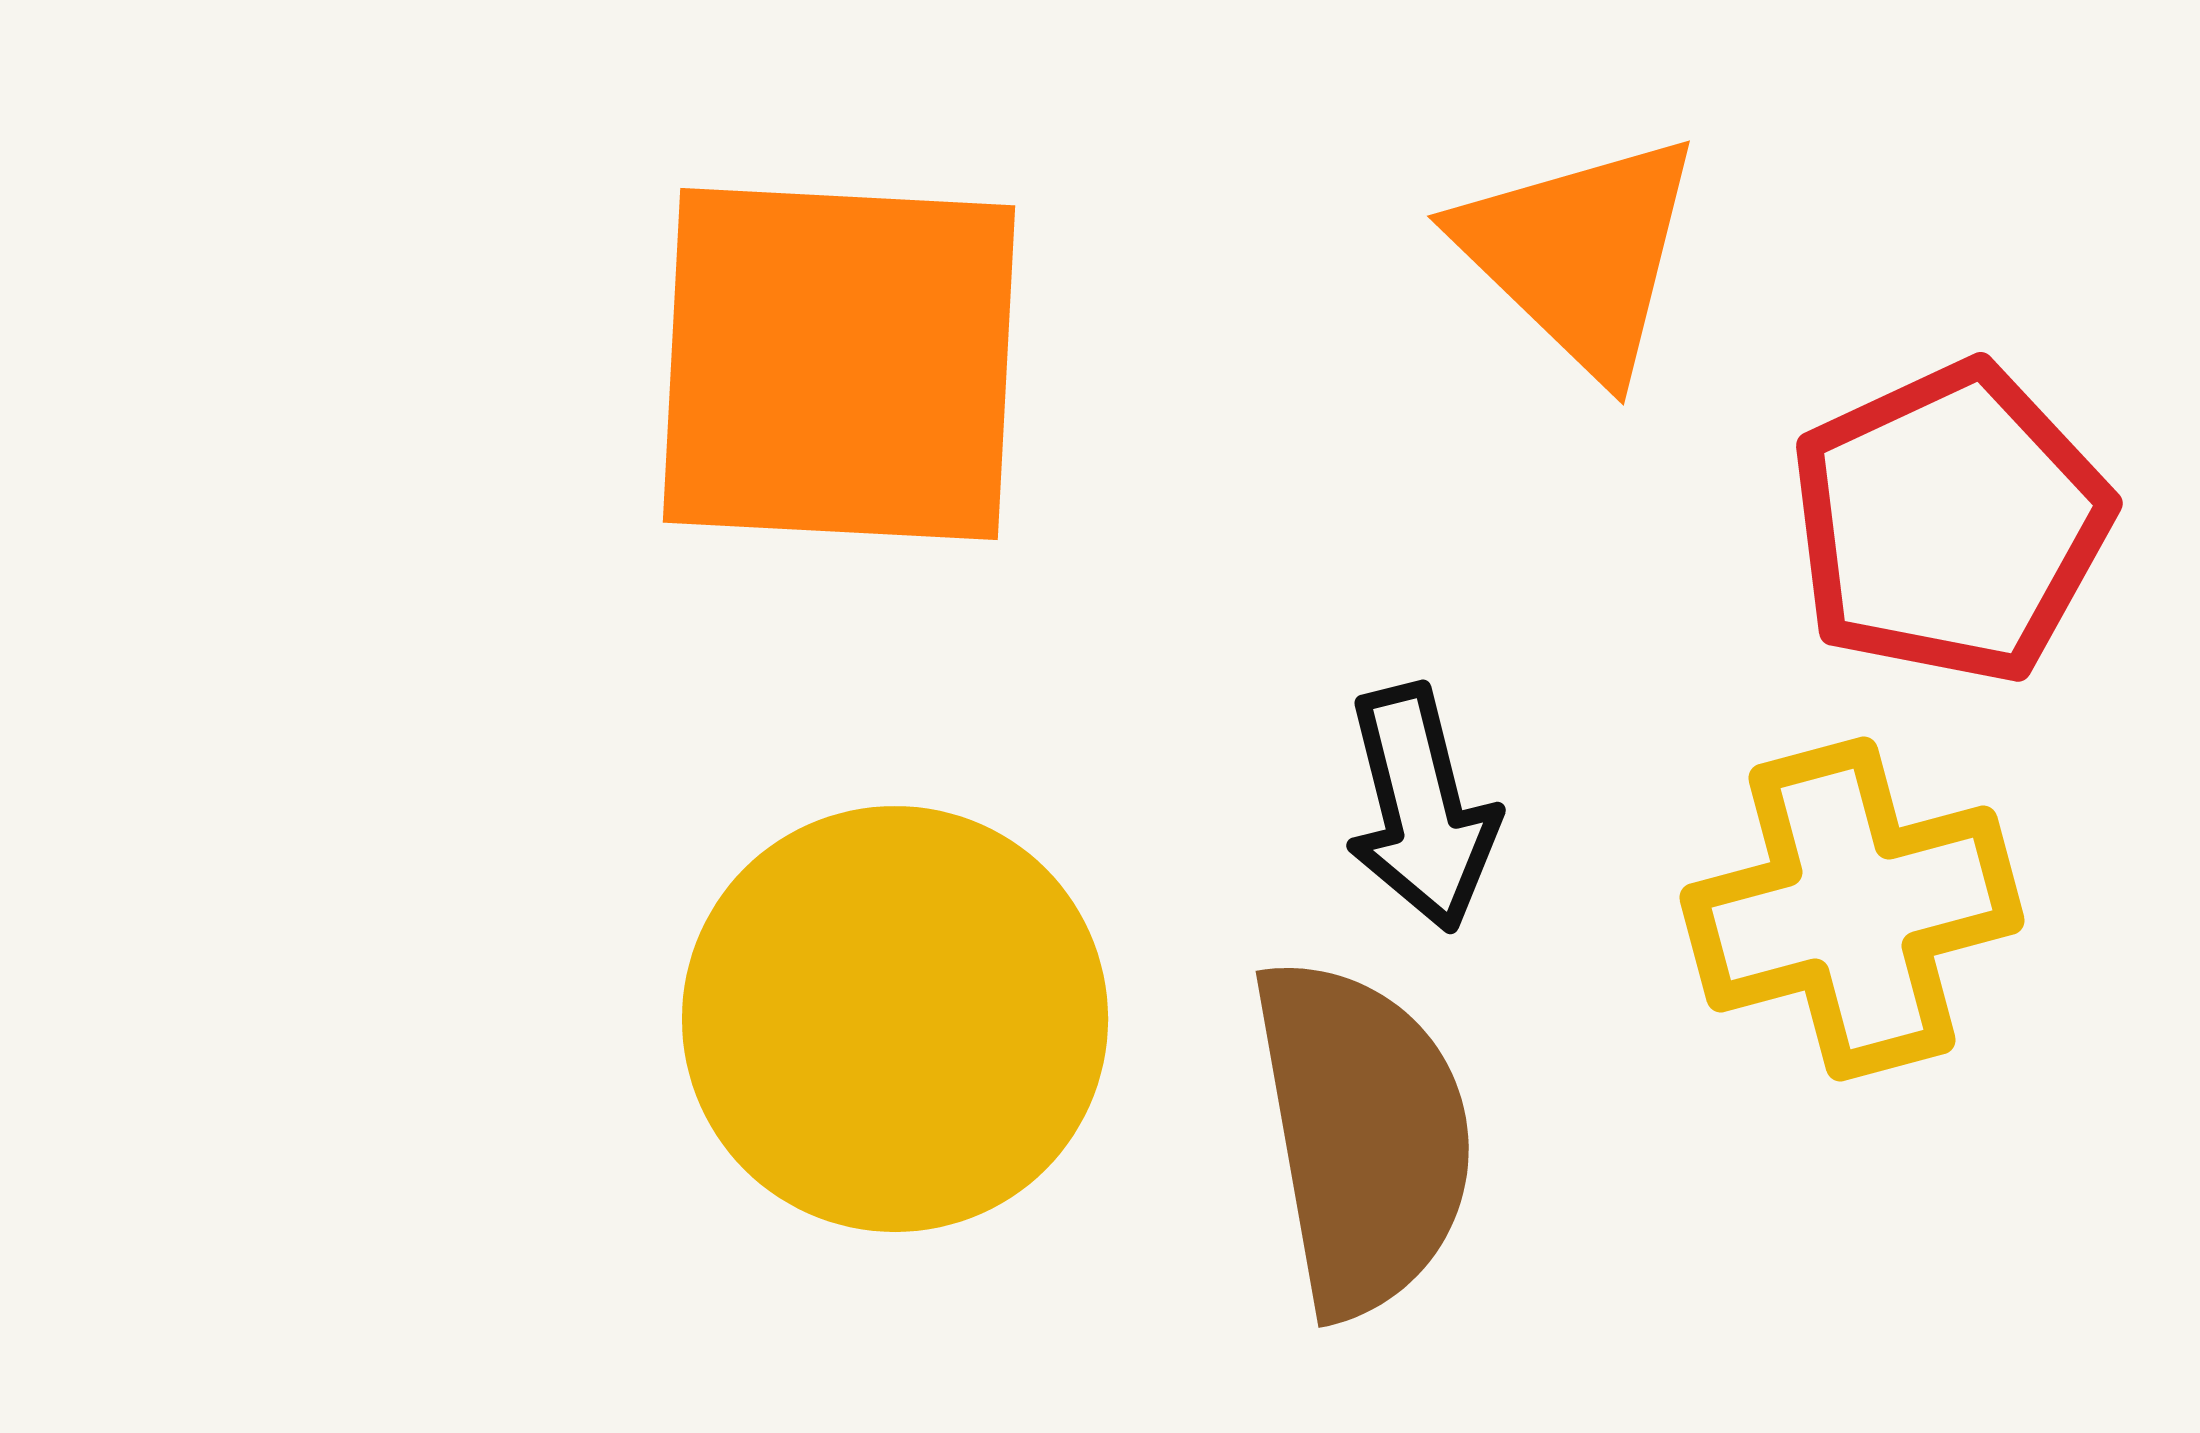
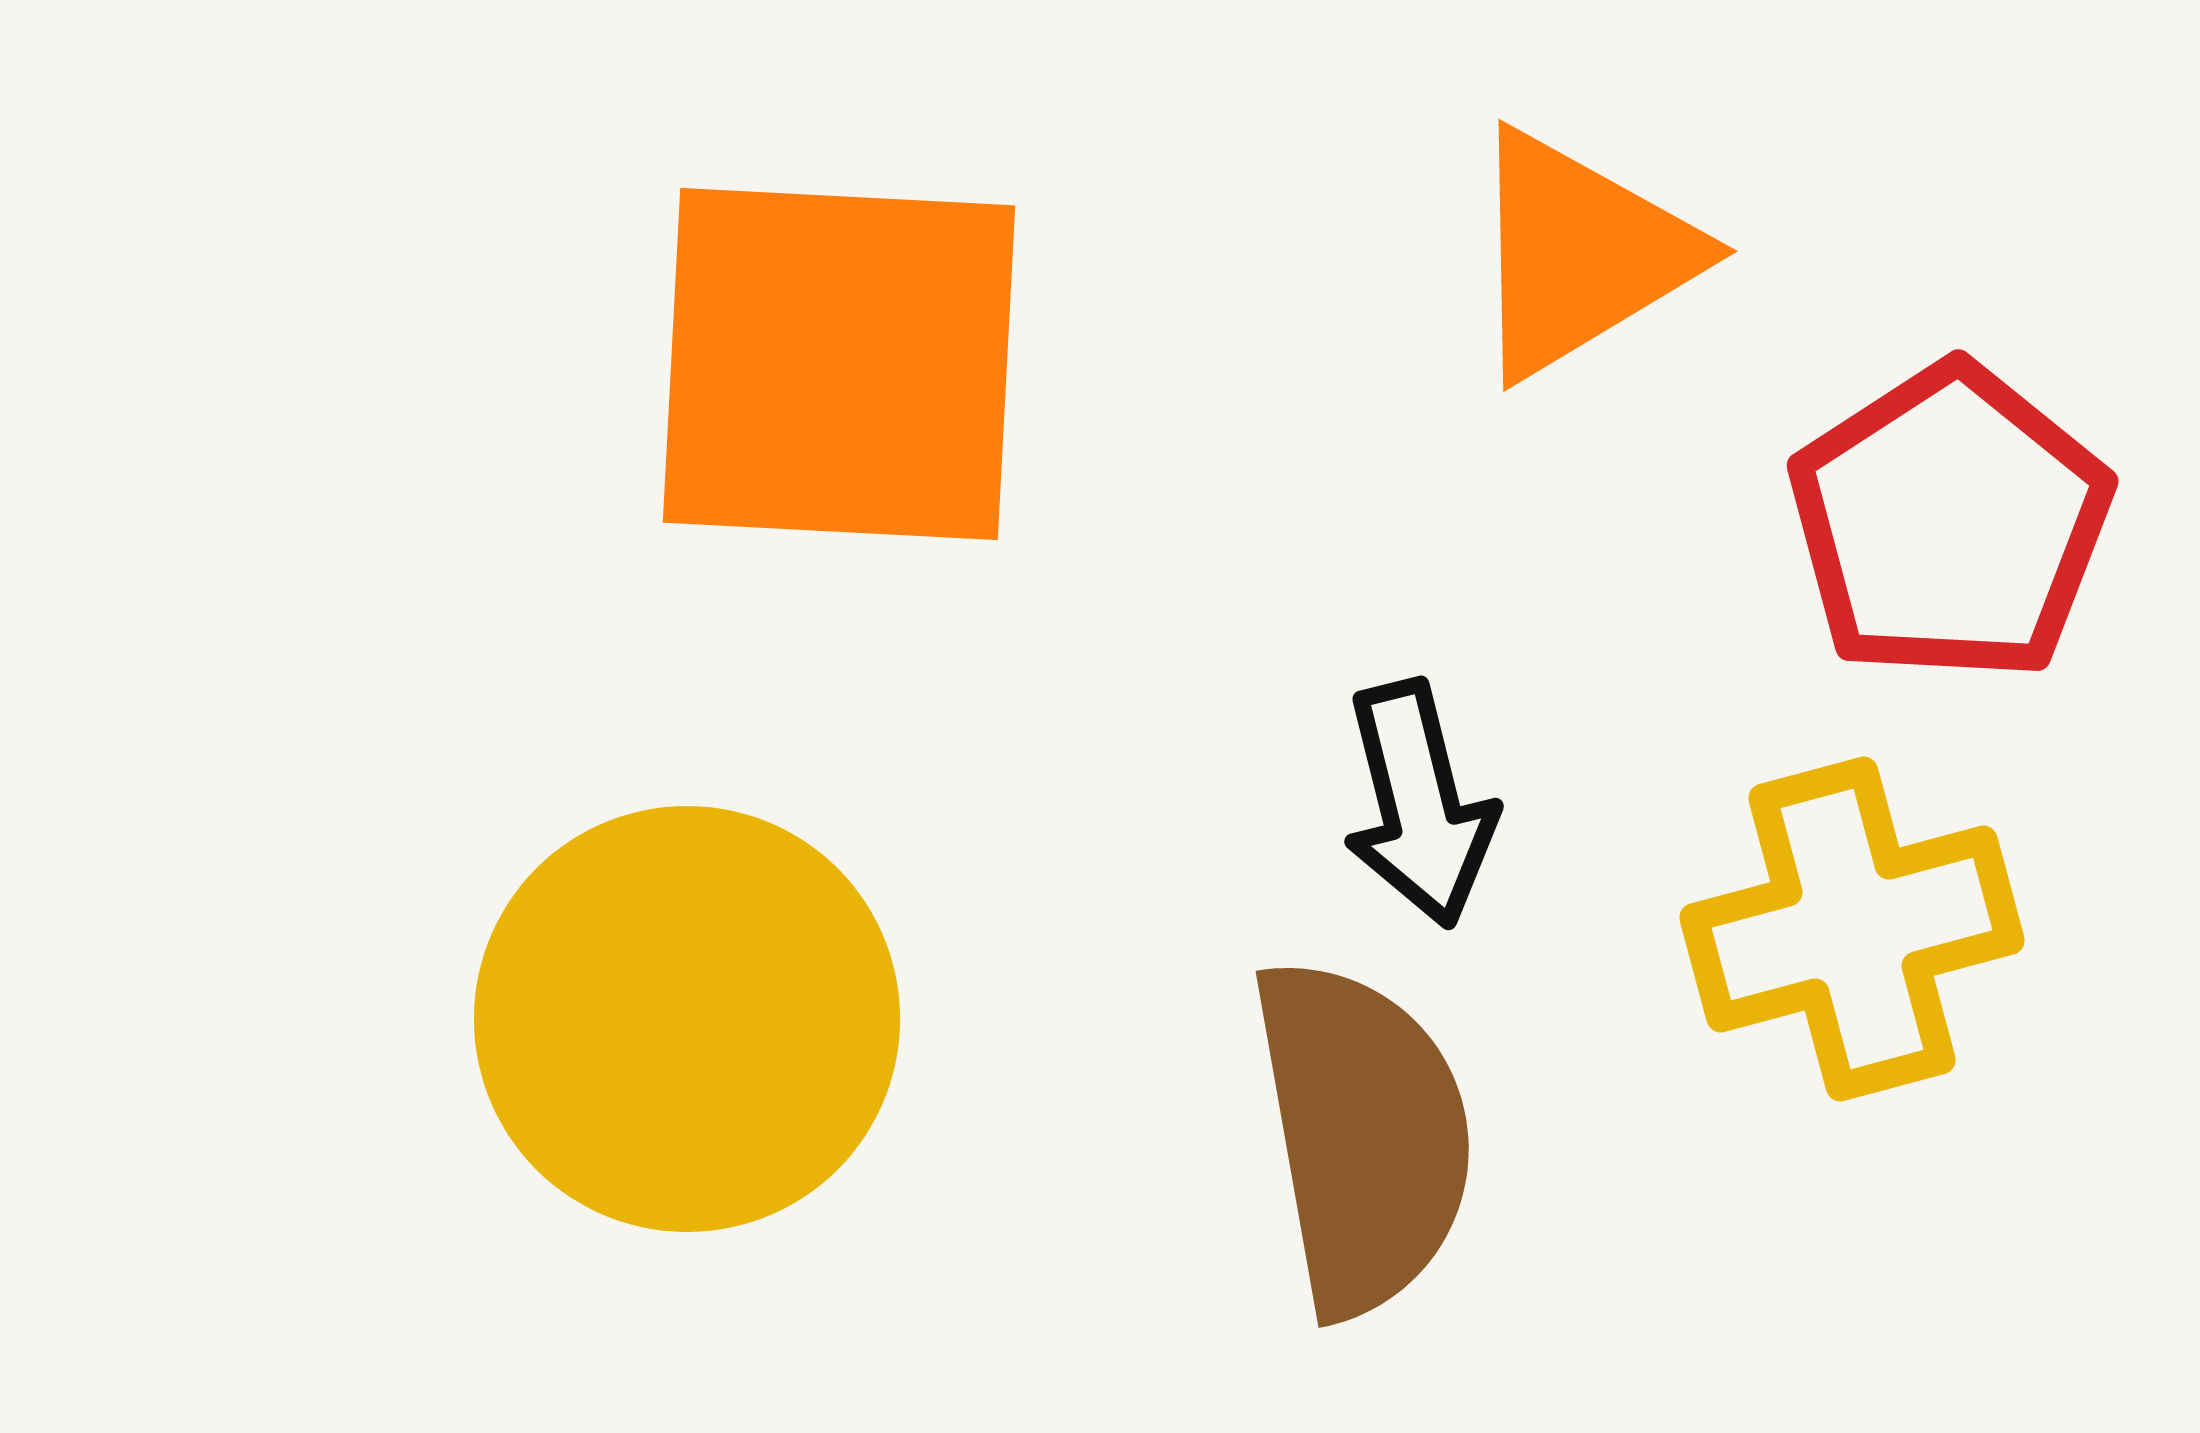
orange triangle: rotated 45 degrees clockwise
red pentagon: rotated 8 degrees counterclockwise
black arrow: moved 2 px left, 4 px up
yellow cross: moved 20 px down
yellow circle: moved 208 px left
